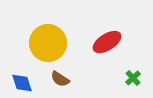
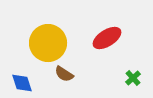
red ellipse: moved 4 px up
brown semicircle: moved 4 px right, 5 px up
